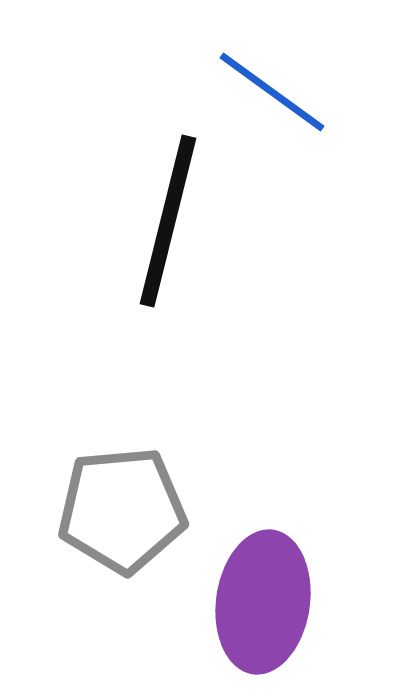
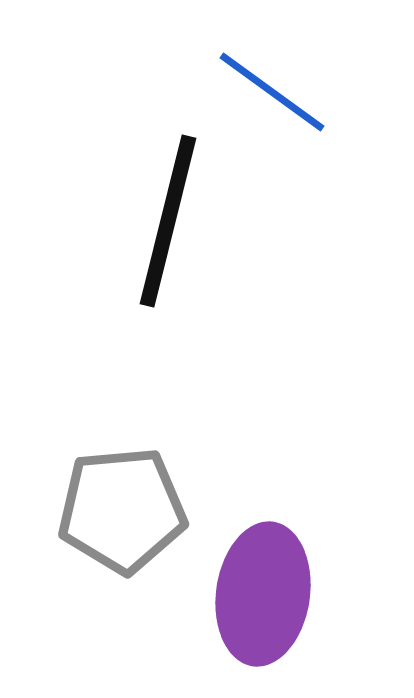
purple ellipse: moved 8 px up
